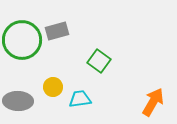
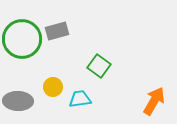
green circle: moved 1 px up
green square: moved 5 px down
orange arrow: moved 1 px right, 1 px up
